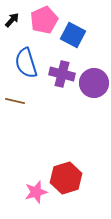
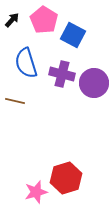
pink pentagon: rotated 16 degrees counterclockwise
